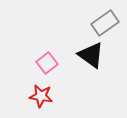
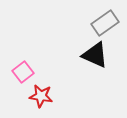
black triangle: moved 4 px right; rotated 12 degrees counterclockwise
pink square: moved 24 px left, 9 px down
